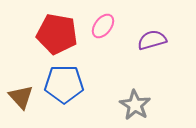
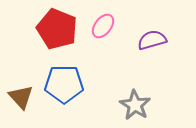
red pentagon: moved 5 px up; rotated 12 degrees clockwise
